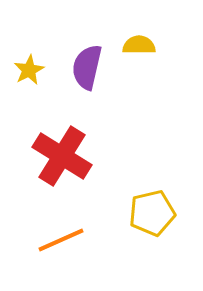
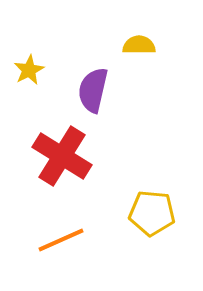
purple semicircle: moved 6 px right, 23 px down
yellow pentagon: rotated 18 degrees clockwise
